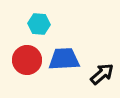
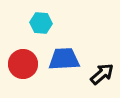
cyan hexagon: moved 2 px right, 1 px up
red circle: moved 4 px left, 4 px down
